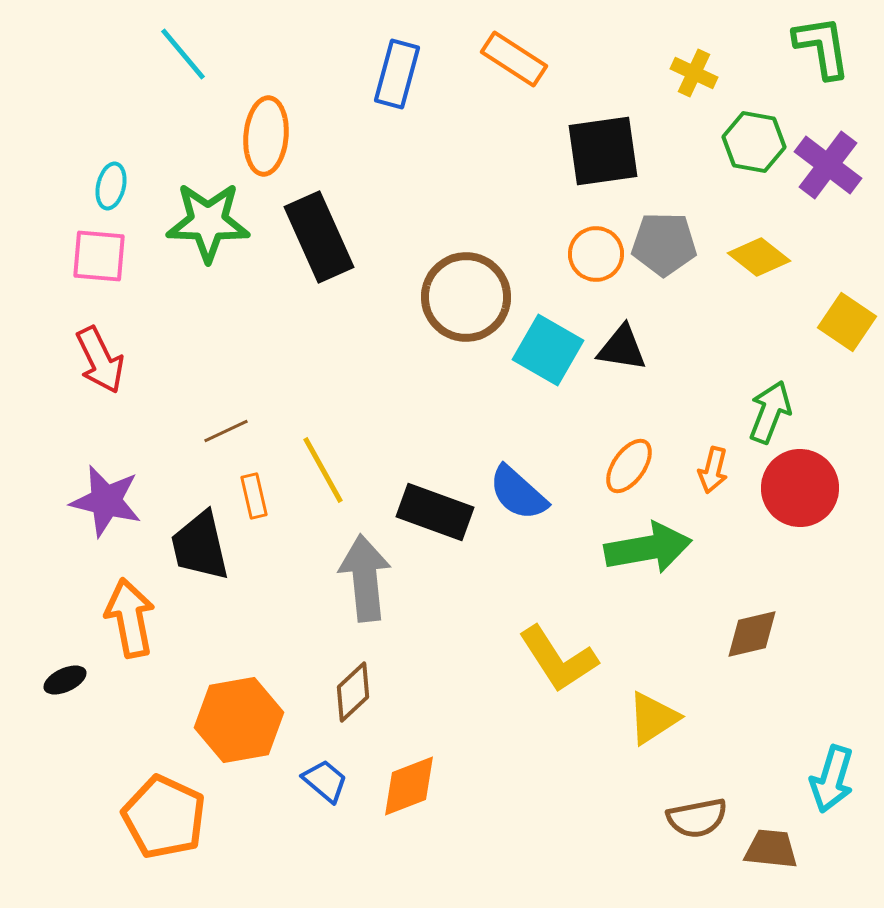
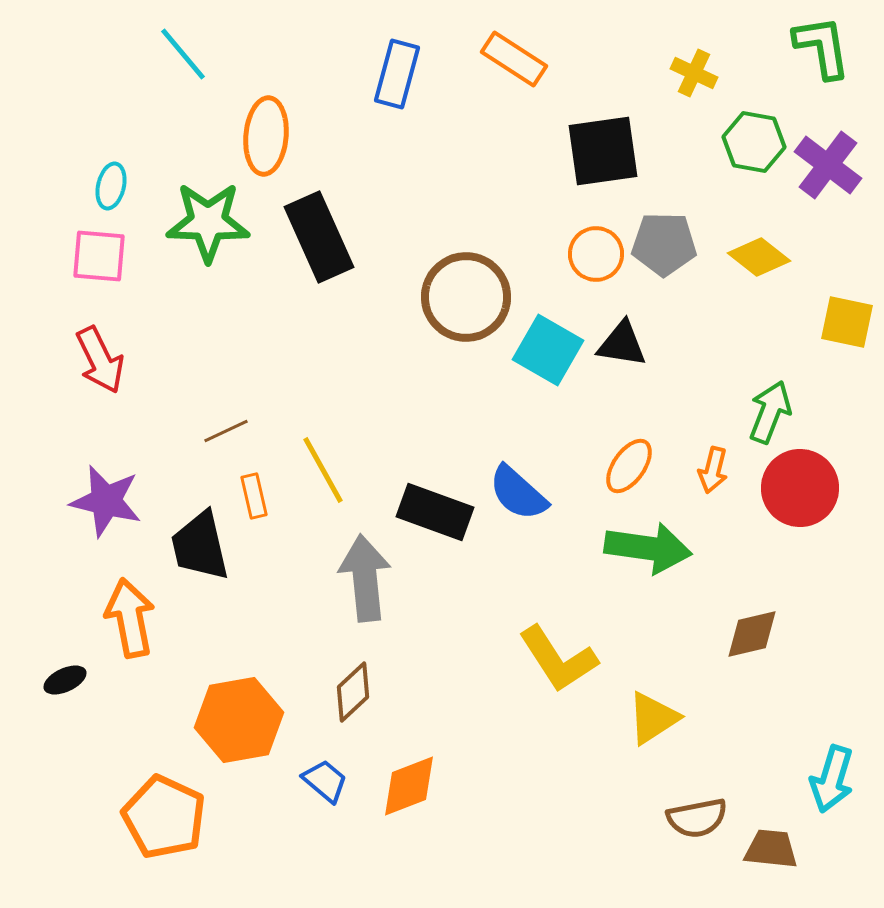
yellow square at (847, 322): rotated 22 degrees counterclockwise
black triangle at (622, 348): moved 4 px up
green arrow at (648, 548): rotated 18 degrees clockwise
